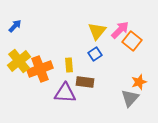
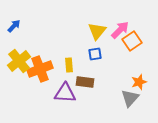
blue arrow: moved 1 px left
orange square: rotated 18 degrees clockwise
blue square: rotated 24 degrees clockwise
